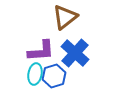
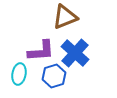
brown triangle: rotated 16 degrees clockwise
cyan ellipse: moved 16 px left
